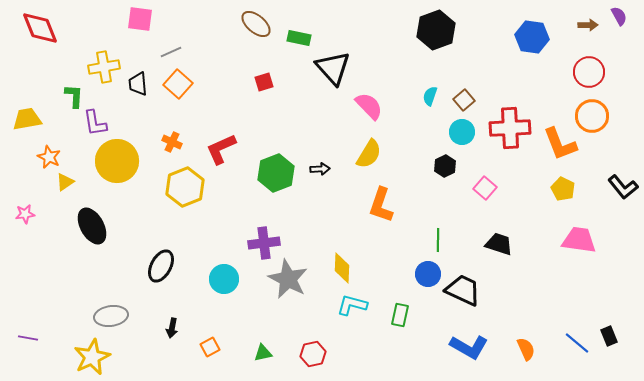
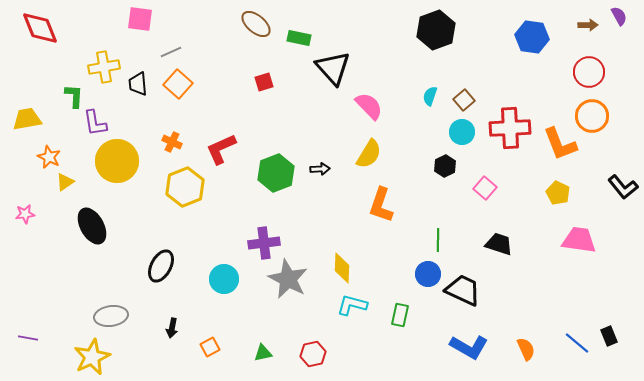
yellow pentagon at (563, 189): moved 5 px left, 4 px down
